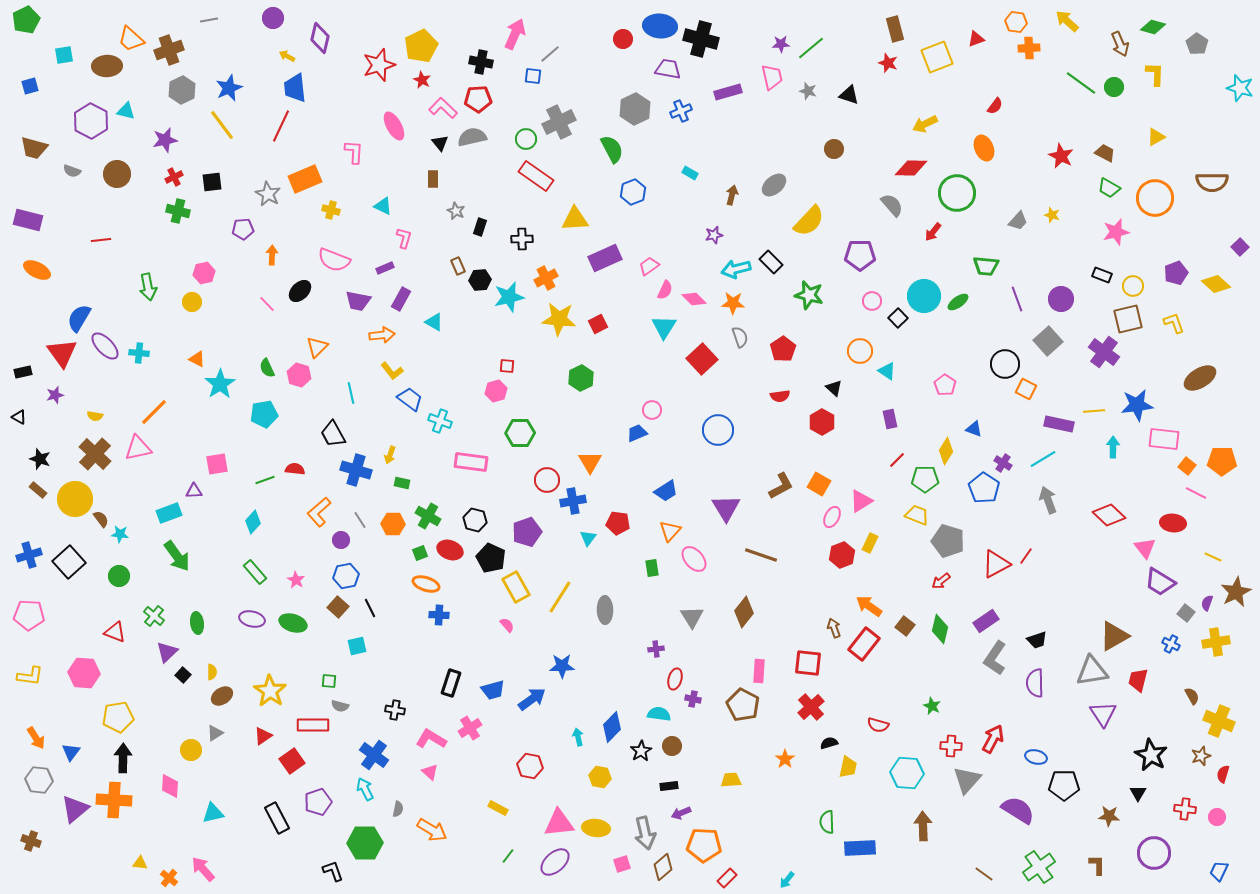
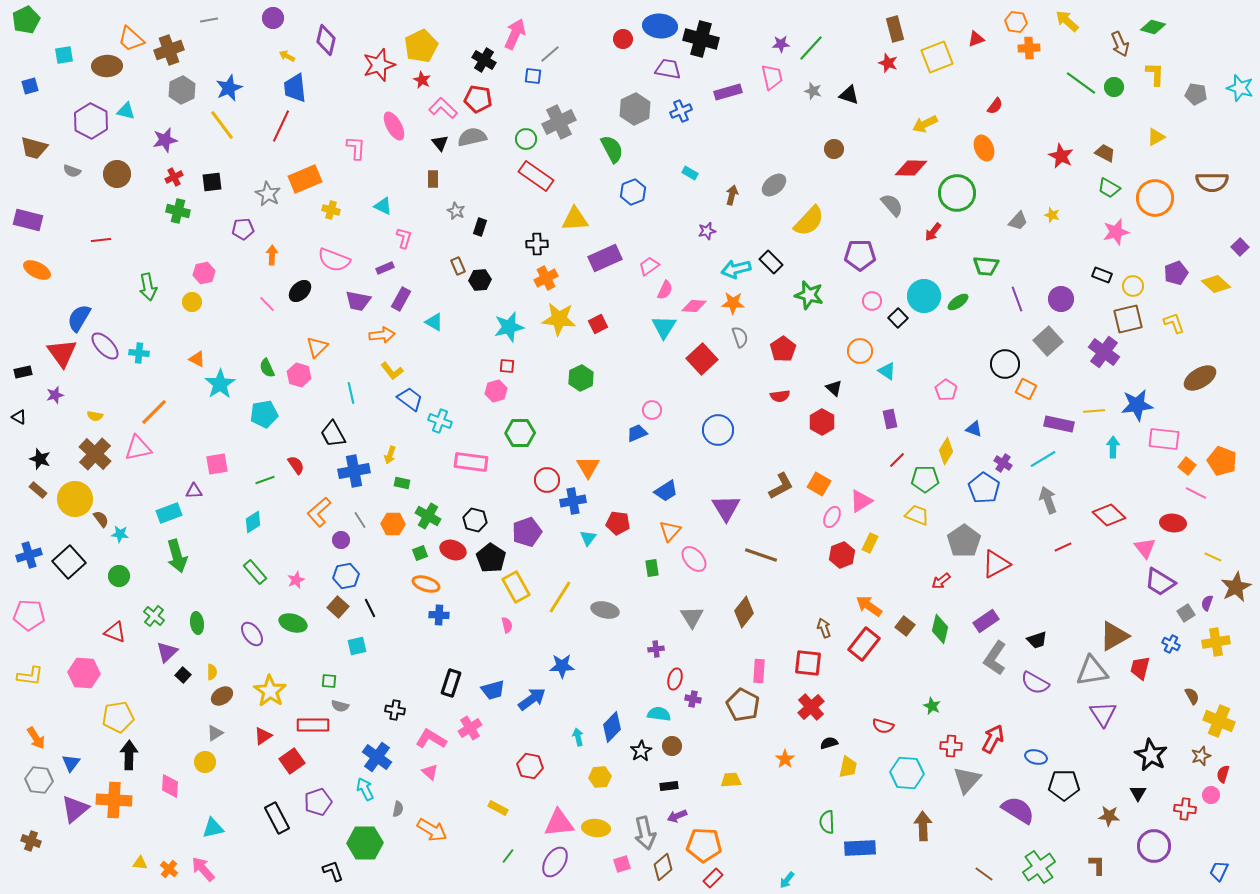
purple diamond at (320, 38): moved 6 px right, 2 px down
gray pentagon at (1197, 44): moved 1 px left, 50 px down; rotated 25 degrees counterclockwise
green line at (811, 48): rotated 8 degrees counterclockwise
black cross at (481, 62): moved 3 px right, 2 px up; rotated 20 degrees clockwise
gray star at (808, 91): moved 5 px right
red pentagon at (478, 99): rotated 12 degrees clockwise
pink L-shape at (354, 152): moved 2 px right, 4 px up
purple star at (714, 235): moved 7 px left, 4 px up
black cross at (522, 239): moved 15 px right, 5 px down
cyan star at (509, 297): moved 30 px down
pink diamond at (694, 299): moved 7 px down; rotated 40 degrees counterclockwise
pink pentagon at (945, 385): moved 1 px right, 5 px down
orange pentagon at (1222, 461): rotated 20 degrees clockwise
orange triangle at (590, 462): moved 2 px left, 5 px down
red semicircle at (295, 469): moved 1 px right, 4 px up; rotated 48 degrees clockwise
blue cross at (356, 470): moved 2 px left, 1 px down; rotated 28 degrees counterclockwise
cyan diamond at (253, 522): rotated 15 degrees clockwise
gray pentagon at (948, 541): moved 16 px right; rotated 20 degrees clockwise
red ellipse at (450, 550): moved 3 px right
green arrow at (177, 556): rotated 20 degrees clockwise
red line at (1026, 556): moved 37 px right, 9 px up; rotated 30 degrees clockwise
black pentagon at (491, 558): rotated 8 degrees clockwise
pink star at (296, 580): rotated 18 degrees clockwise
brown star at (1236, 592): moved 5 px up
gray ellipse at (605, 610): rotated 76 degrees counterclockwise
gray square at (1186, 613): rotated 18 degrees clockwise
purple ellipse at (252, 619): moved 15 px down; rotated 40 degrees clockwise
pink semicircle at (507, 625): rotated 28 degrees clockwise
brown arrow at (834, 628): moved 10 px left
red trapezoid at (1138, 680): moved 2 px right, 12 px up
purple semicircle at (1035, 683): rotated 60 degrees counterclockwise
red semicircle at (878, 725): moved 5 px right, 1 px down
yellow circle at (191, 750): moved 14 px right, 12 px down
blue triangle at (71, 752): moved 11 px down
blue cross at (374, 755): moved 3 px right, 2 px down
black arrow at (123, 758): moved 6 px right, 3 px up
yellow hexagon at (600, 777): rotated 15 degrees counterclockwise
cyan triangle at (213, 813): moved 15 px down
purple arrow at (681, 813): moved 4 px left, 3 px down
pink circle at (1217, 817): moved 6 px left, 22 px up
purple circle at (1154, 853): moved 7 px up
purple ellipse at (555, 862): rotated 16 degrees counterclockwise
orange cross at (169, 878): moved 9 px up
red rectangle at (727, 878): moved 14 px left
